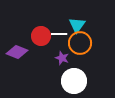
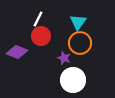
cyan triangle: moved 1 px right, 3 px up
white line: moved 21 px left, 15 px up; rotated 63 degrees counterclockwise
purple star: moved 2 px right
white circle: moved 1 px left, 1 px up
